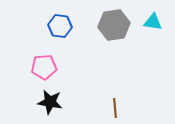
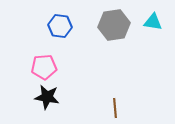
black star: moved 3 px left, 5 px up
